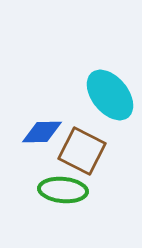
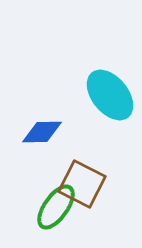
brown square: moved 33 px down
green ellipse: moved 7 px left, 17 px down; rotated 60 degrees counterclockwise
